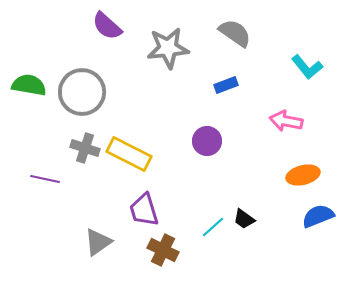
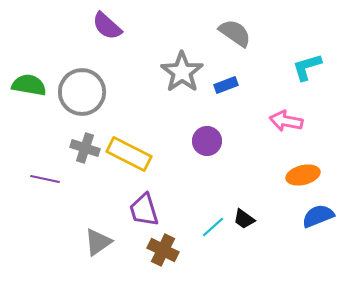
gray star: moved 14 px right, 24 px down; rotated 30 degrees counterclockwise
cyan L-shape: rotated 112 degrees clockwise
